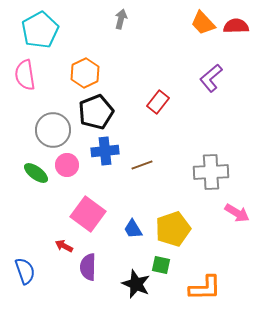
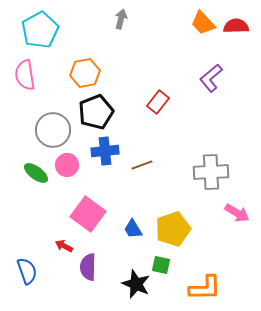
orange hexagon: rotated 16 degrees clockwise
blue semicircle: moved 2 px right
